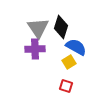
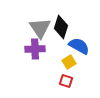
gray triangle: moved 2 px right
blue semicircle: moved 3 px right, 1 px up
red square: moved 5 px up
